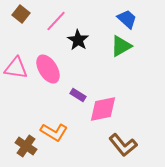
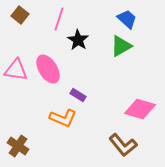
brown square: moved 1 px left, 1 px down
pink line: moved 3 px right, 2 px up; rotated 25 degrees counterclockwise
pink triangle: moved 2 px down
pink diamond: moved 37 px right; rotated 28 degrees clockwise
orange L-shape: moved 9 px right, 14 px up; rotated 8 degrees counterclockwise
brown cross: moved 8 px left
